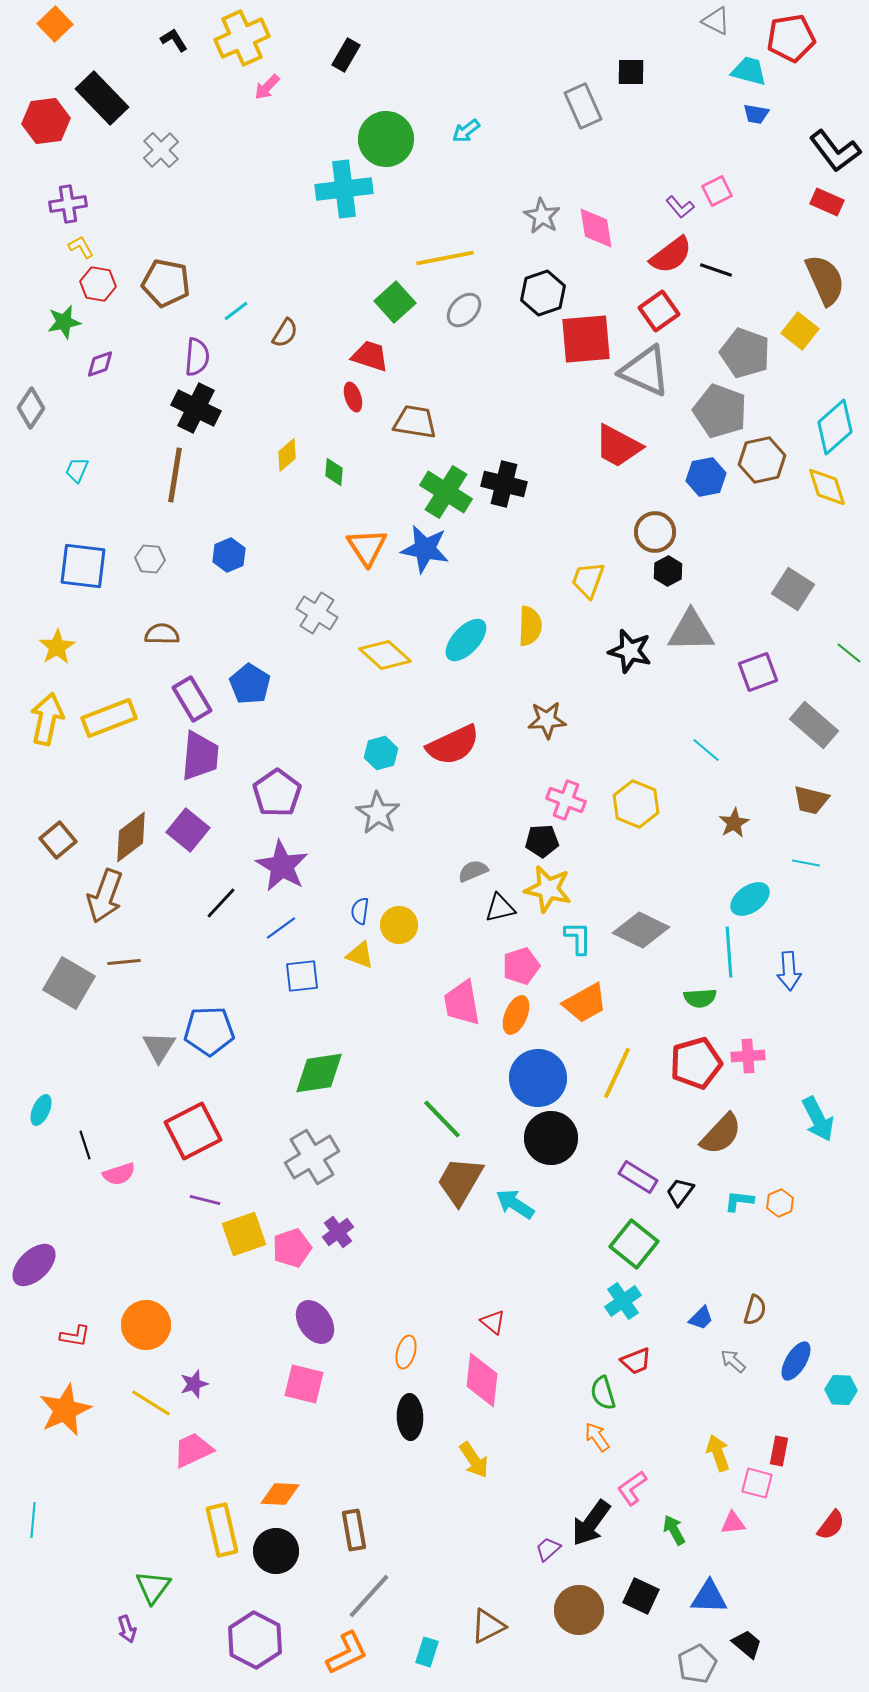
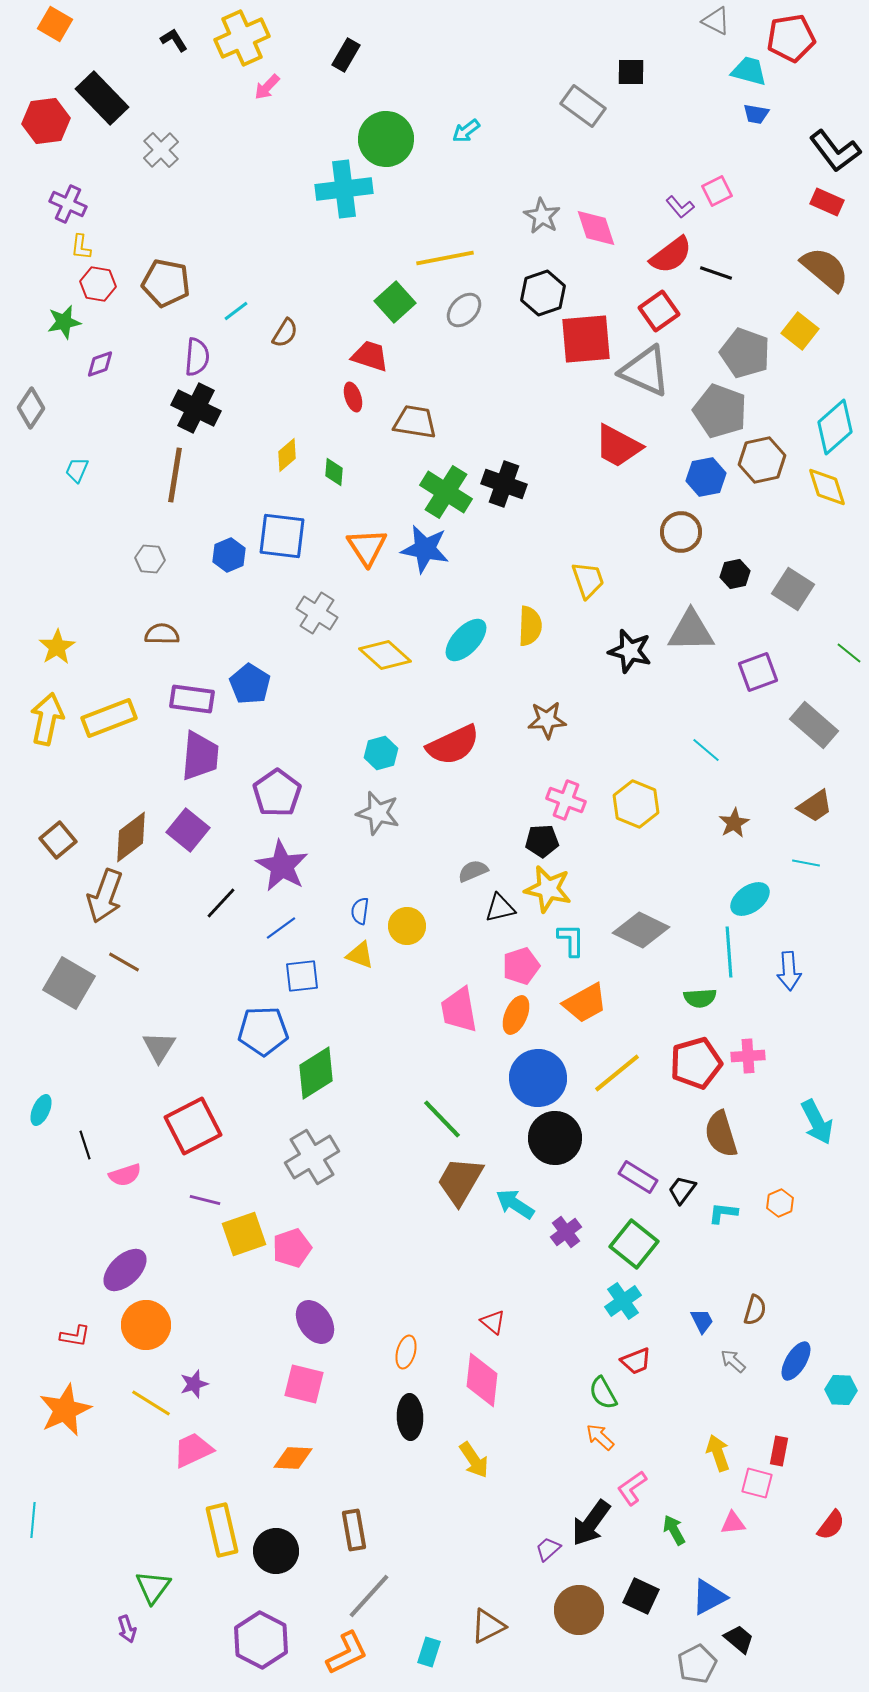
orange square at (55, 24): rotated 16 degrees counterclockwise
gray rectangle at (583, 106): rotated 30 degrees counterclockwise
purple cross at (68, 204): rotated 33 degrees clockwise
pink diamond at (596, 228): rotated 9 degrees counterclockwise
yellow L-shape at (81, 247): rotated 144 degrees counterclockwise
black line at (716, 270): moved 3 px down
brown semicircle at (825, 280): moved 11 px up; rotated 26 degrees counterclockwise
black cross at (504, 484): rotated 6 degrees clockwise
brown circle at (655, 532): moved 26 px right
blue square at (83, 566): moved 199 px right, 30 px up
black hexagon at (668, 571): moved 67 px right, 3 px down; rotated 16 degrees clockwise
yellow trapezoid at (588, 580): rotated 141 degrees clockwise
purple rectangle at (192, 699): rotated 51 degrees counterclockwise
brown trapezoid at (811, 800): moved 4 px right, 6 px down; rotated 48 degrees counterclockwise
gray star at (378, 813): rotated 18 degrees counterclockwise
yellow circle at (399, 925): moved 8 px right, 1 px down
cyan L-shape at (578, 938): moved 7 px left, 2 px down
brown line at (124, 962): rotated 36 degrees clockwise
pink trapezoid at (462, 1003): moved 3 px left, 7 px down
blue pentagon at (209, 1031): moved 54 px right
green diamond at (319, 1073): moved 3 px left; rotated 24 degrees counterclockwise
yellow line at (617, 1073): rotated 26 degrees clockwise
cyan arrow at (818, 1119): moved 1 px left, 3 px down
red square at (193, 1131): moved 5 px up
brown semicircle at (721, 1134): rotated 120 degrees clockwise
black circle at (551, 1138): moved 4 px right
pink semicircle at (119, 1174): moved 6 px right, 1 px down
black trapezoid at (680, 1192): moved 2 px right, 2 px up
cyan L-shape at (739, 1201): moved 16 px left, 12 px down
purple cross at (338, 1232): moved 228 px right
purple ellipse at (34, 1265): moved 91 px right, 5 px down
blue trapezoid at (701, 1318): moved 1 px right, 3 px down; rotated 72 degrees counterclockwise
green semicircle at (603, 1393): rotated 12 degrees counterclockwise
orange arrow at (597, 1437): moved 3 px right; rotated 12 degrees counterclockwise
orange diamond at (280, 1494): moved 13 px right, 36 px up
blue triangle at (709, 1597): rotated 30 degrees counterclockwise
purple hexagon at (255, 1640): moved 6 px right
black trapezoid at (747, 1644): moved 8 px left, 5 px up
cyan rectangle at (427, 1652): moved 2 px right
